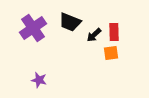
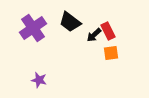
black trapezoid: rotated 15 degrees clockwise
red rectangle: moved 6 px left, 1 px up; rotated 24 degrees counterclockwise
